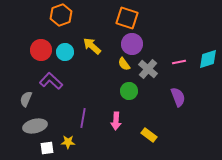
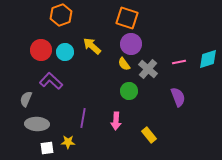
purple circle: moved 1 px left
gray ellipse: moved 2 px right, 2 px up; rotated 15 degrees clockwise
yellow rectangle: rotated 14 degrees clockwise
